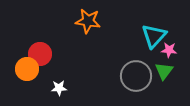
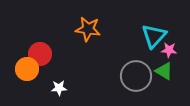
orange star: moved 8 px down
green triangle: rotated 36 degrees counterclockwise
